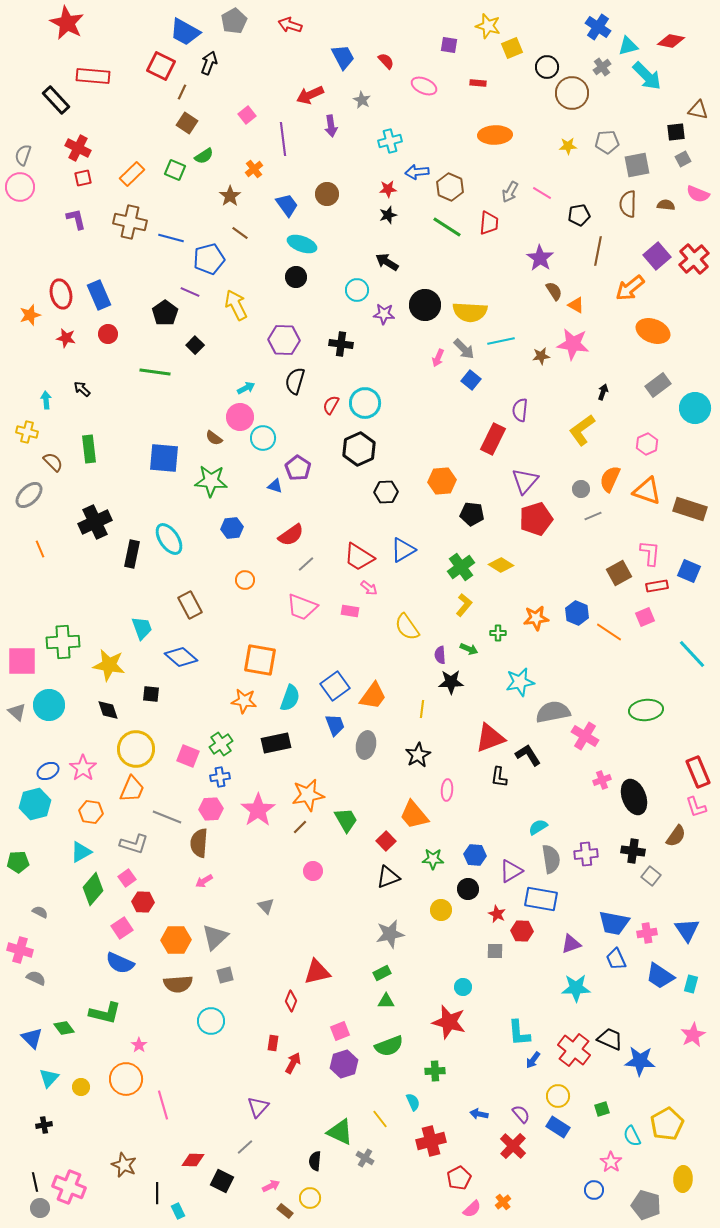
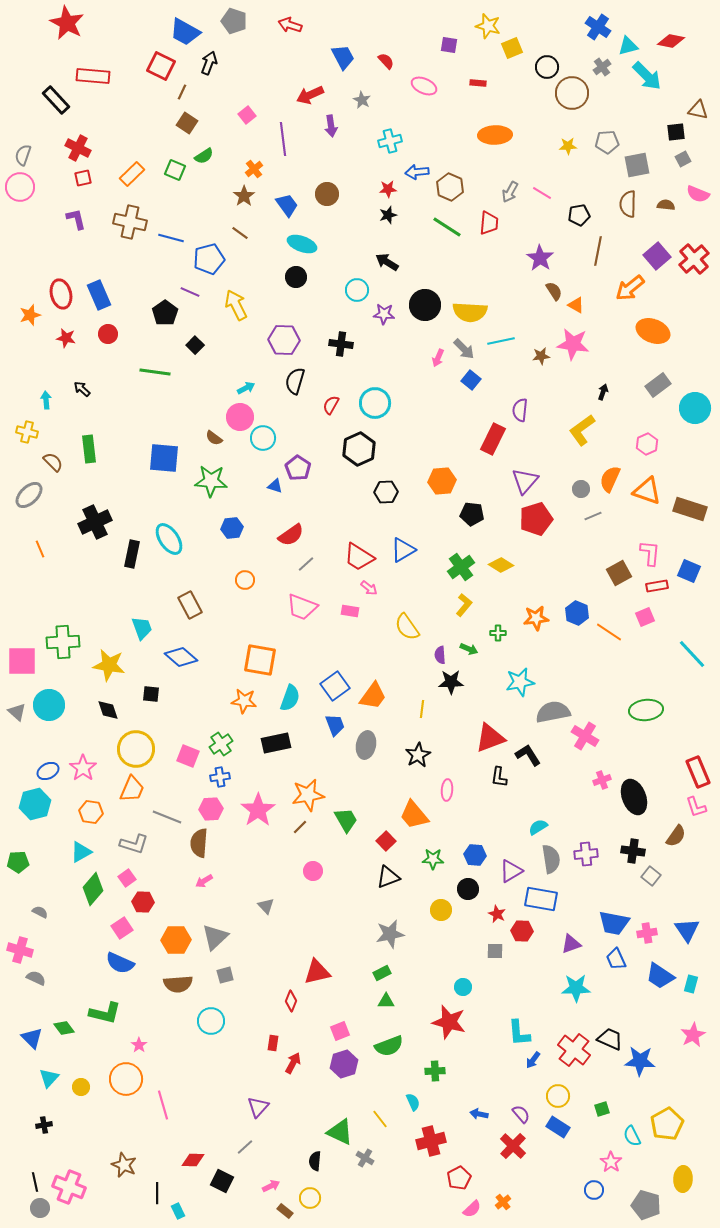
gray pentagon at (234, 21): rotated 25 degrees counterclockwise
brown star at (230, 196): moved 14 px right
cyan circle at (365, 403): moved 10 px right
